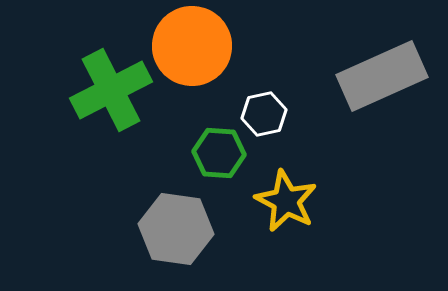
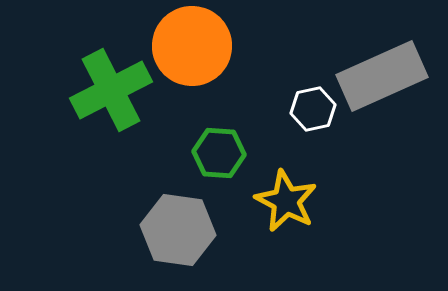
white hexagon: moved 49 px right, 5 px up
gray hexagon: moved 2 px right, 1 px down
